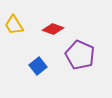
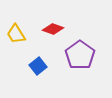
yellow trapezoid: moved 2 px right, 9 px down
purple pentagon: rotated 12 degrees clockwise
